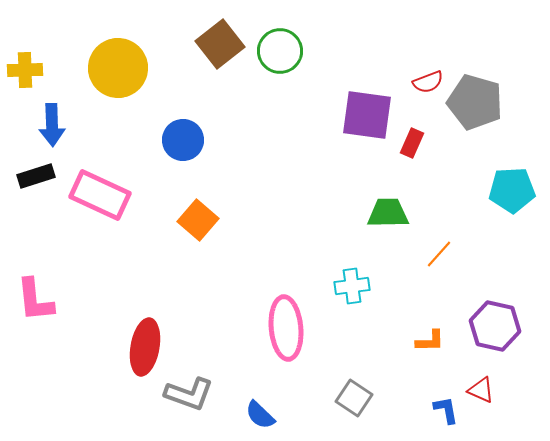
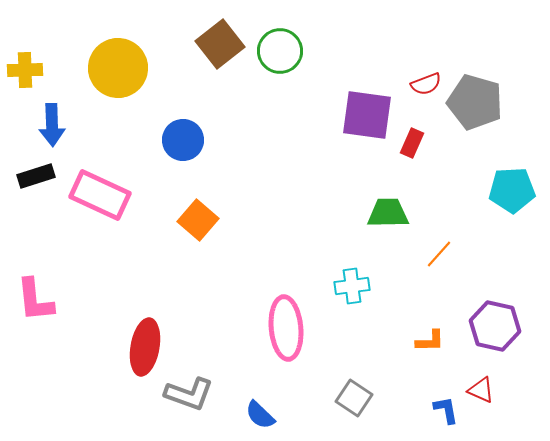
red semicircle: moved 2 px left, 2 px down
